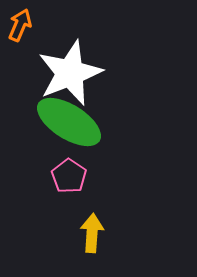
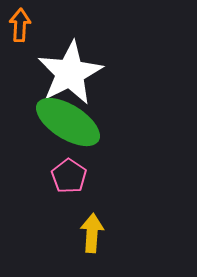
orange arrow: rotated 20 degrees counterclockwise
white star: rotated 6 degrees counterclockwise
green ellipse: moved 1 px left
